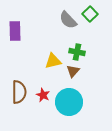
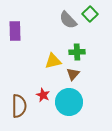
green cross: rotated 14 degrees counterclockwise
brown triangle: moved 3 px down
brown semicircle: moved 14 px down
